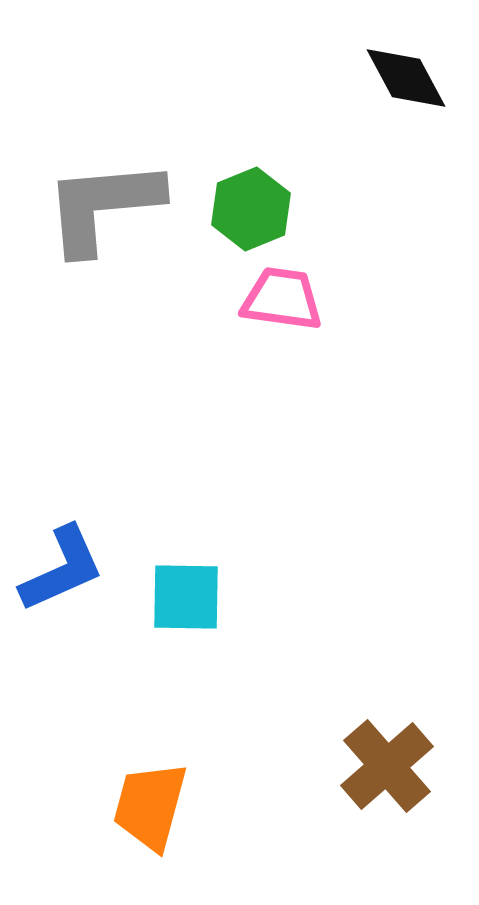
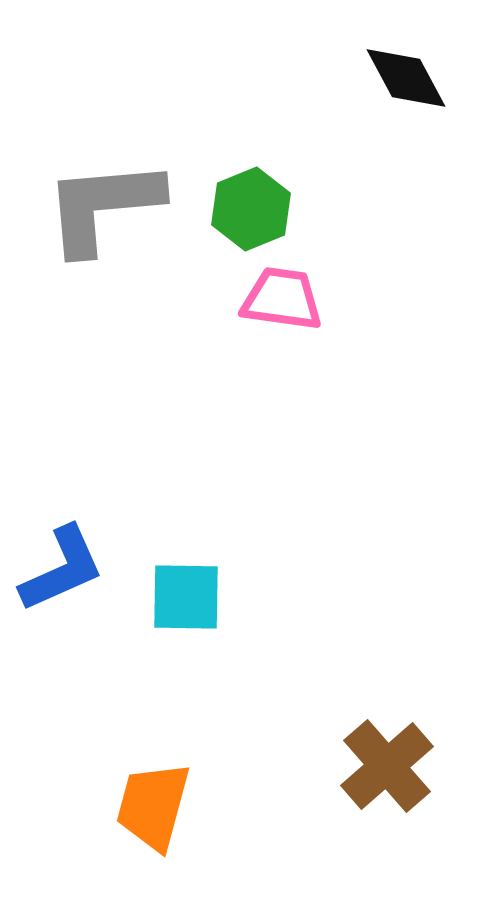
orange trapezoid: moved 3 px right
